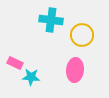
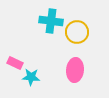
cyan cross: moved 1 px down
yellow circle: moved 5 px left, 3 px up
